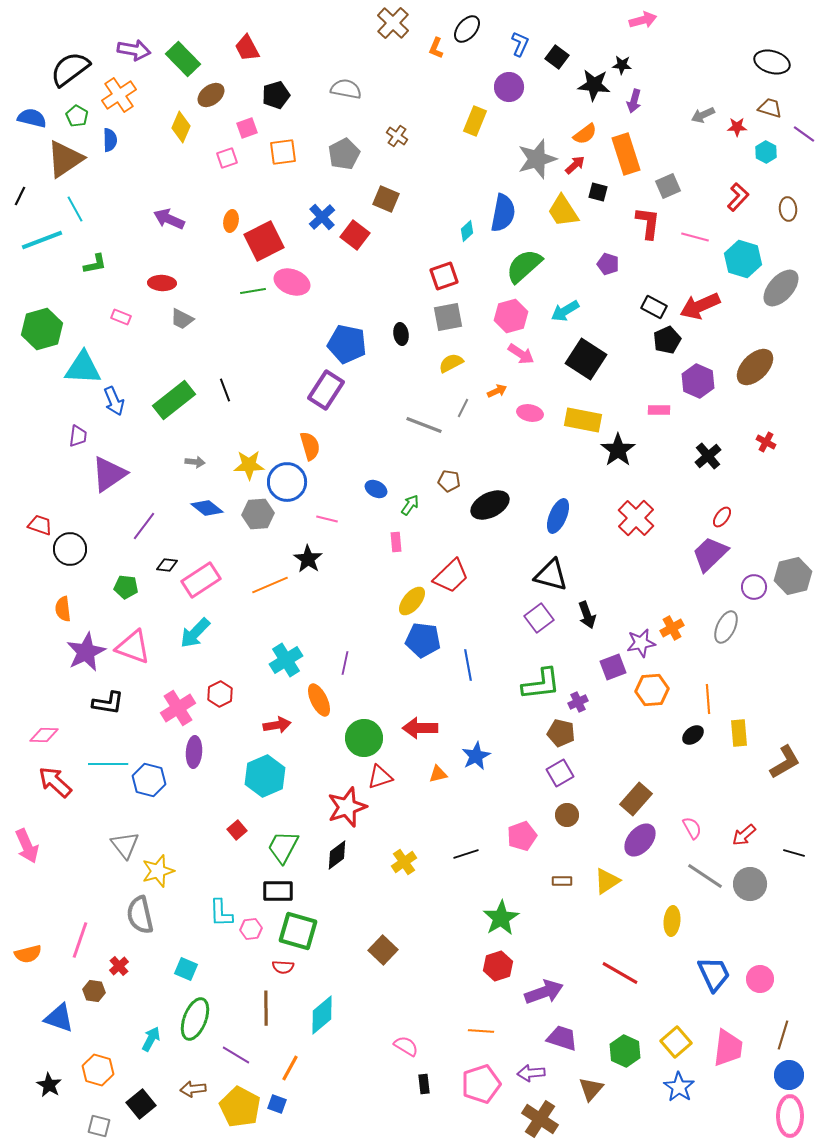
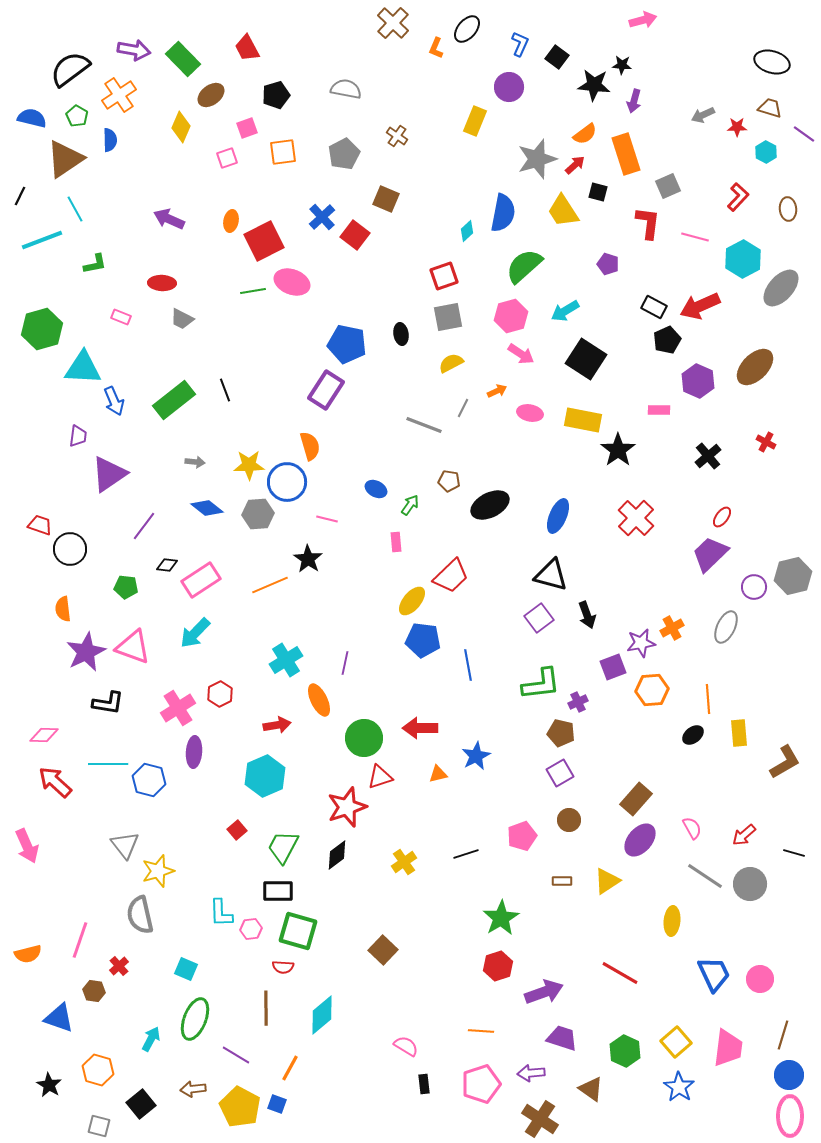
cyan hexagon at (743, 259): rotated 15 degrees clockwise
brown circle at (567, 815): moved 2 px right, 5 px down
brown triangle at (591, 1089): rotated 36 degrees counterclockwise
